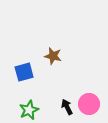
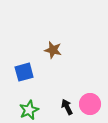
brown star: moved 6 px up
pink circle: moved 1 px right
